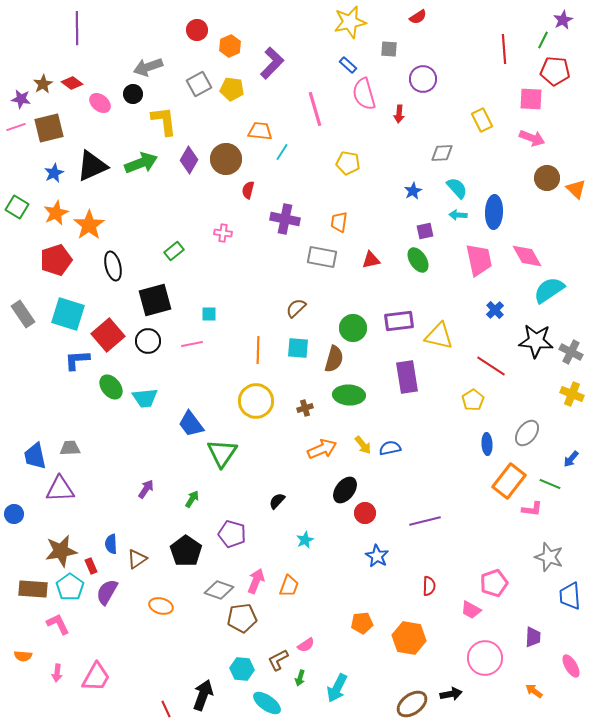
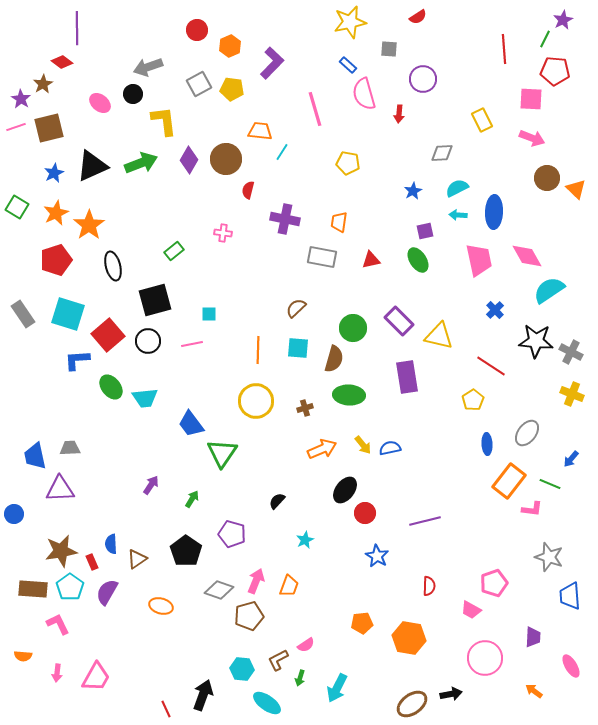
green line at (543, 40): moved 2 px right, 1 px up
red diamond at (72, 83): moved 10 px left, 21 px up
purple star at (21, 99): rotated 24 degrees clockwise
cyan semicircle at (457, 188): rotated 75 degrees counterclockwise
purple rectangle at (399, 321): rotated 52 degrees clockwise
purple arrow at (146, 489): moved 5 px right, 4 px up
red rectangle at (91, 566): moved 1 px right, 4 px up
brown pentagon at (242, 618): moved 7 px right, 2 px up; rotated 8 degrees counterclockwise
